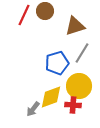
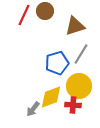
gray line: moved 1 px left, 1 px down
